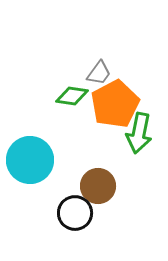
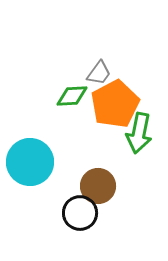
green diamond: rotated 12 degrees counterclockwise
cyan circle: moved 2 px down
black circle: moved 5 px right
